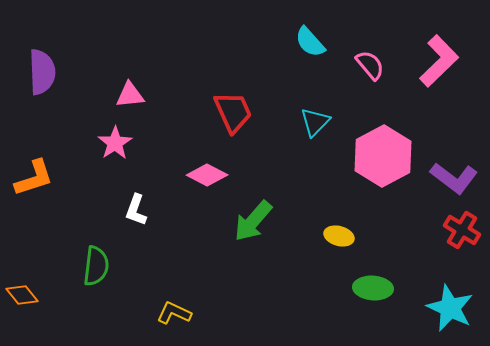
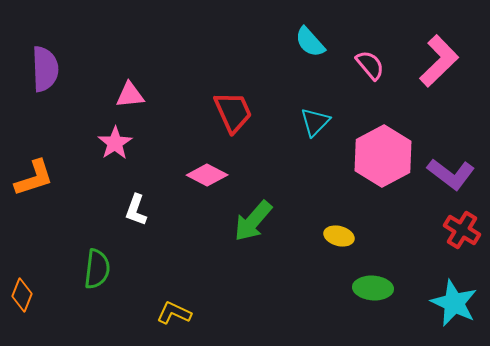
purple semicircle: moved 3 px right, 3 px up
purple L-shape: moved 3 px left, 4 px up
green semicircle: moved 1 px right, 3 px down
orange diamond: rotated 60 degrees clockwise
cyan star: moved 4 px right, 5 px up
